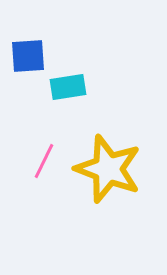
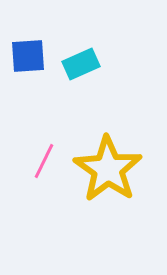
cyan rectangle: moved 13 px right, 23 px up; rotated 15 degrees counterclockwise
yellow star: rotated 14 degrees clockwise
